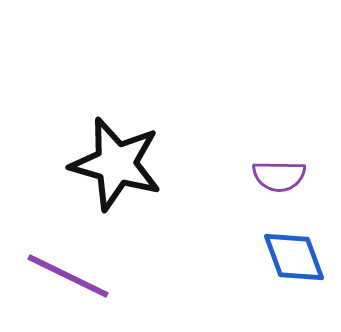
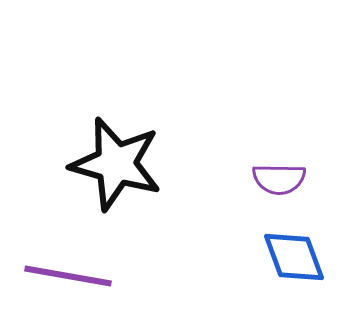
purple semicircle: moved 3 px down
purple line: rotated 16 degrees counterclockwise
